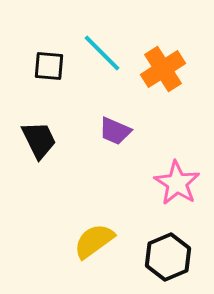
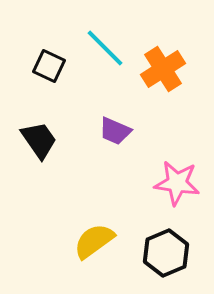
cyan line: moved 3 px right, 5 px up
black square: rotated 20 degrees clockwise
black trapezoid: rotated 9 degrees counterclockwise
pink star: rotated 24 degrees counterclockwise
black hexagon: moved 2 px left, 4 px up
